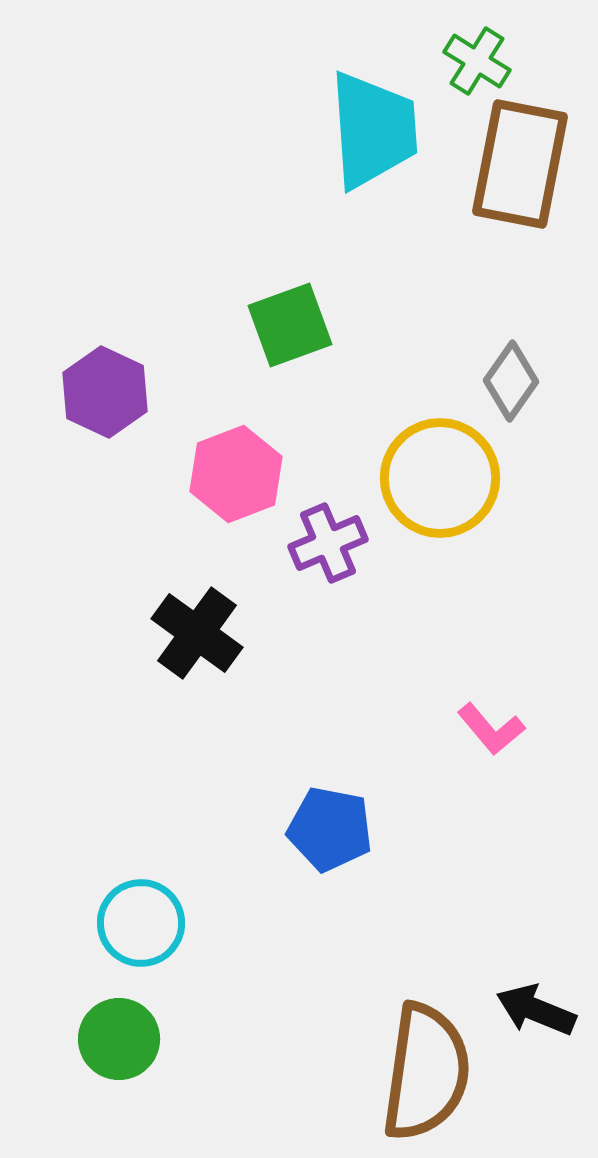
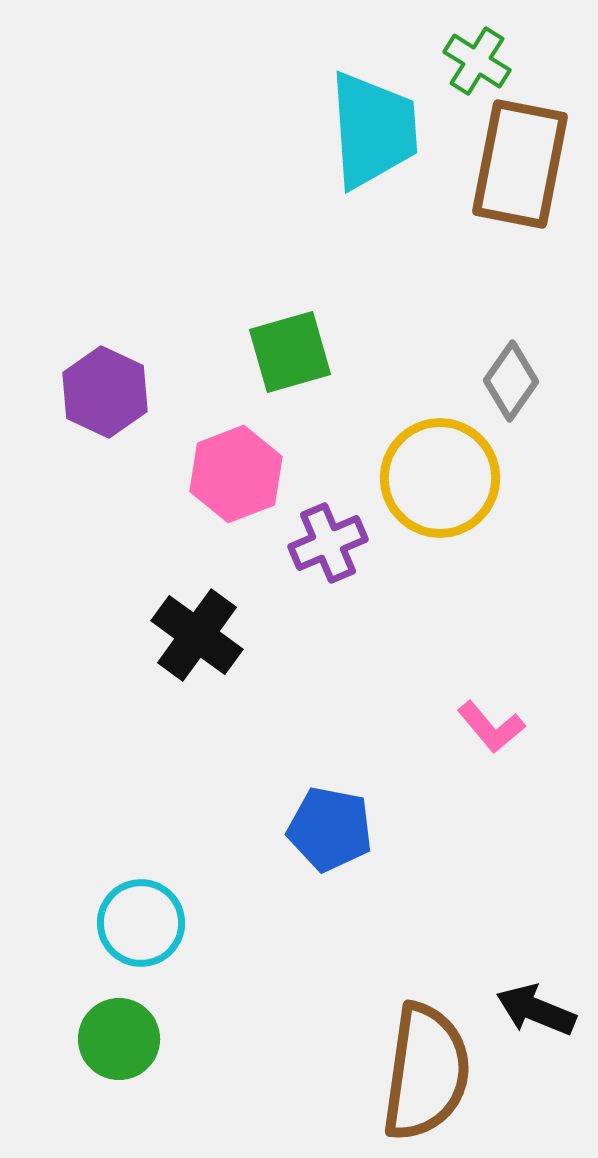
green square: moved 27 px down; rotated 4 degrees clockwise
black cross: moved 2 px down
pink L-shape: moved 2 px up
